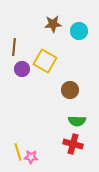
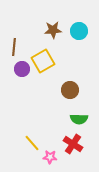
brown star: moved 6 px down
yellow square: moved 2 px left; rotated 30 degrees clockwise
green semicircle: moved 2 px right, 2 px up
red cross: rotated 18 degrees clockwise
yellow line: moved 14 px right, 9 px up; rotated 24 degrees counterclockwise
pink star: moved 19 px right
